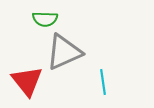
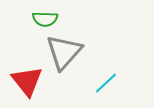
gray triangle: rotated 24 degrees counterclockwise
cyan line: moved 3 px right, 1 px down; rotated 55 degrees clockwise
